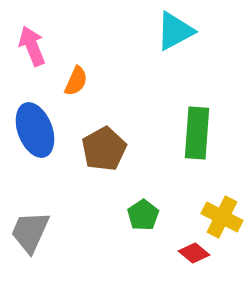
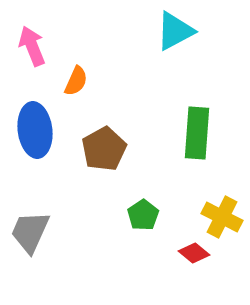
blue ellipse: rotated 14 degrees clockwise
